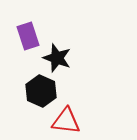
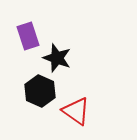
black hexagon: moved 1 px left
red triangle: moved 10 px right, 10 px up; rotated 28 degrees clockwise
